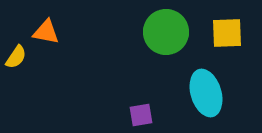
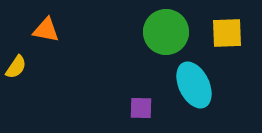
orange triangle: moved 2 px up
yellow semicircle: moved 10 px down
cyan ellipse: moved 12 px left, 8 px up; rotated 9 degrees counterclockwise
purple square: moved 7 px up; rotated 10 degrees clockwise
